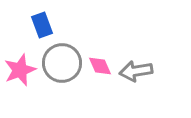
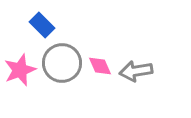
blue rectangle: rotated 25 degrees counterclockwise
